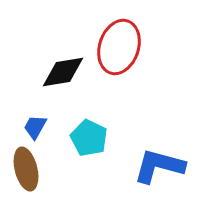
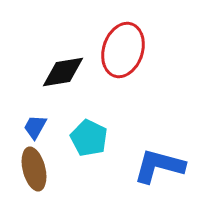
red ellipse: moved 4 px right, 3 px down
brown ellipse: moved 8 px right
